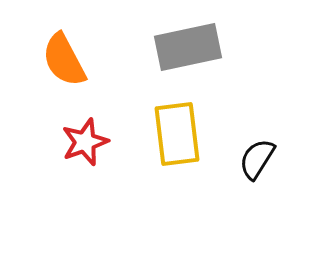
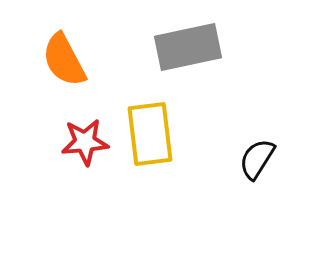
yellow rectangle: moved 27 px left
red star: rotated 15 degrees clockwise
